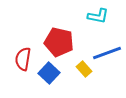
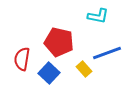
red semicircle: moved 1 px left
